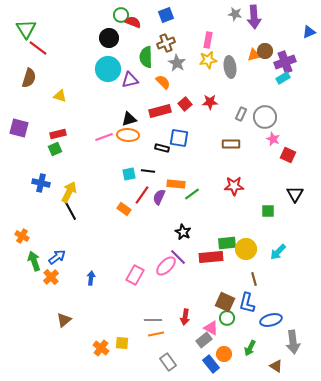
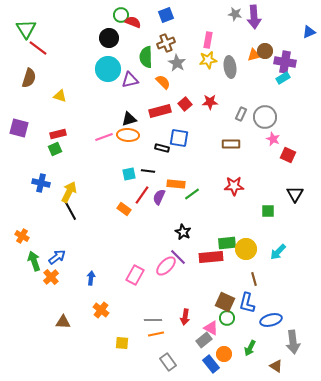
purple cross at (285, 62): rotated 30 degrees clockwise
brown triangle at (64, 320): moved 1 px left, 2 px down; rotated 42 degrees clockwise
orange cross at (101, 348): moved 38 px up
